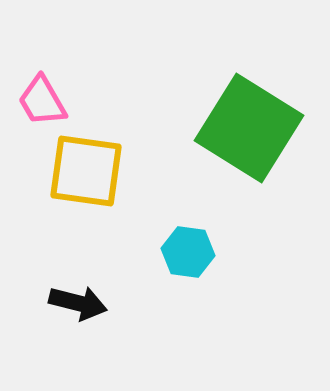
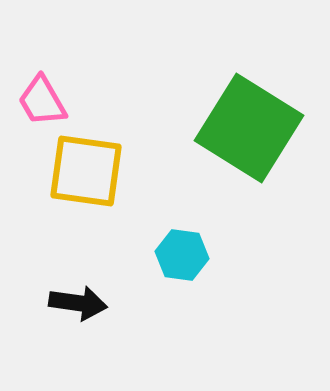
cyan hexagon: moved 6 px left, 3 px down
black arrow: rotated 6 degrees counterclockwise
